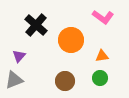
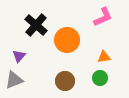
pink L-shape: rotated 60 degrees counterclockwise
orange circle: moved 4 px left
orange triangle: moved 2 px right, 1 px down
